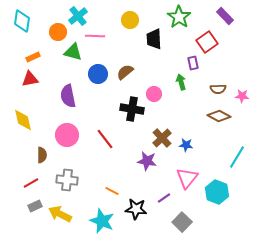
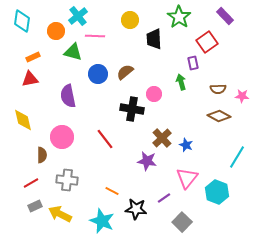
orange circle at (58, 32): moved 2 px left, 1 px up
pink circle at (67, 135): moved 5 px left, 2 px down
blue star at (186, 145): rotated 16 degrees clockwise
